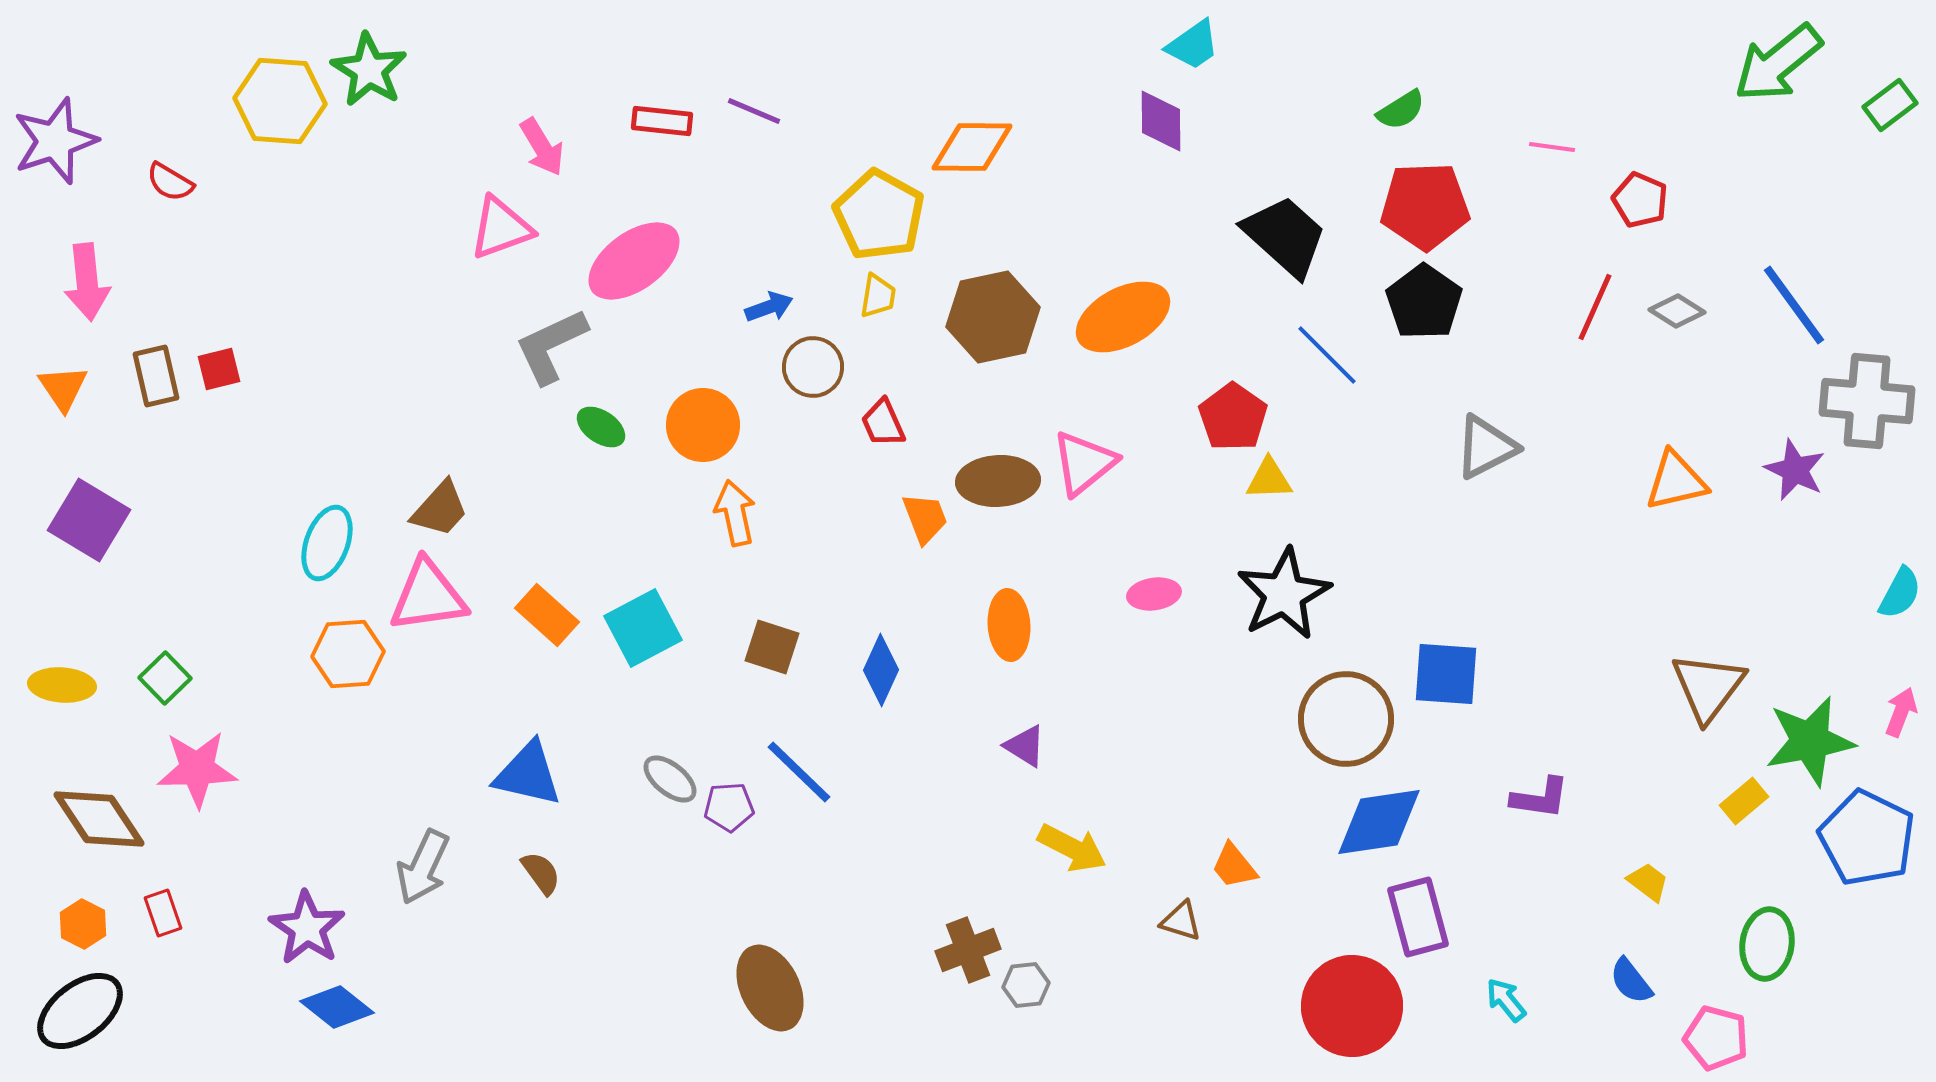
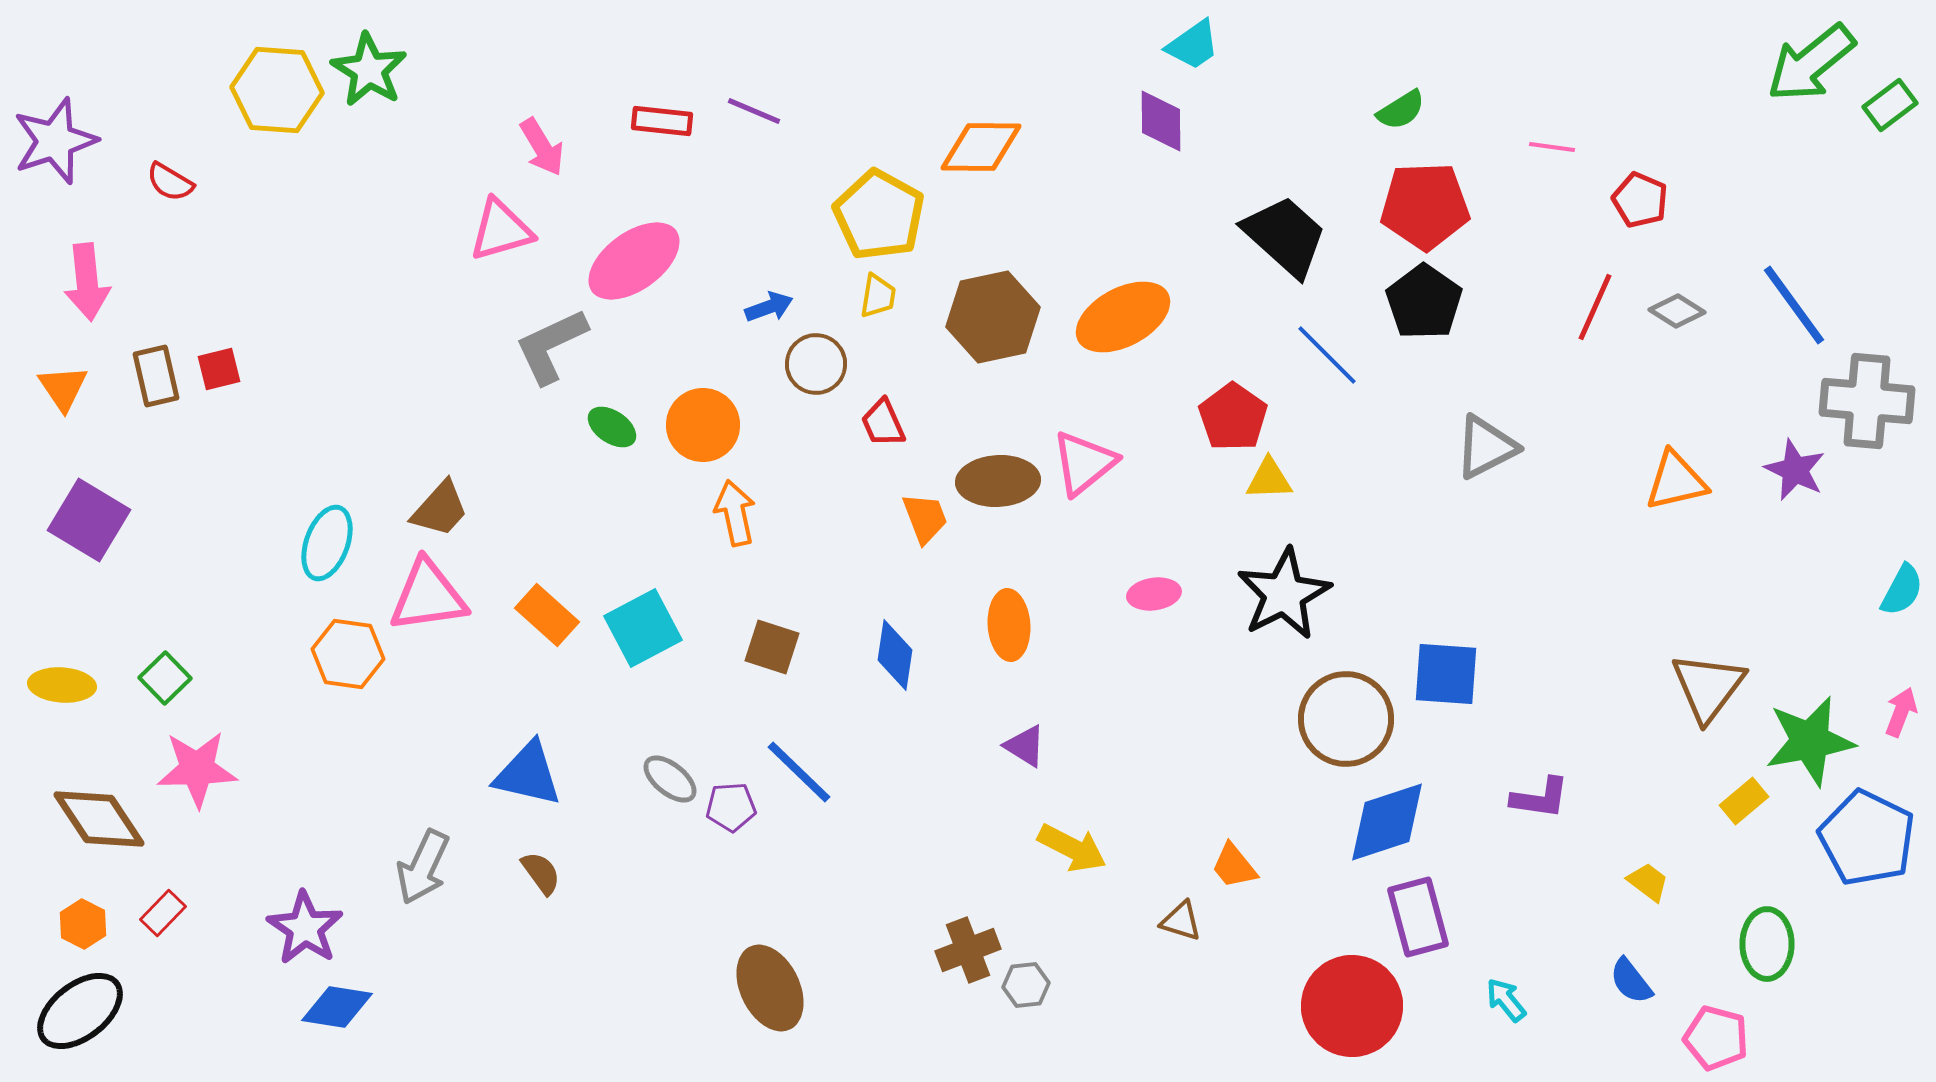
green arrow at (1778, 63): moved 33 px right
yellow hexagon at (280, 101): moved 3 px left, 11 px up
orange diamond at (972, 147): moved 9 px right
pink triangle at (501, 228): moved 2 px down; rotated 4 degrees clockwise
brown circle at (813, 367): moved 3 px right, 3 px up
green ellipse at (601, 427): moved 11 px right
cyan semicircle at (1900, 593): moved 2 px right, 3 px up
orange hexagon at (348, 654): rotated 12 degrees clockwise
blue diamond at (881, 670): moved 14 px right, 15 px up; rotated 16 degrees counterclockwise
purple pentagon at (729, 807): moved 2 px right
blue diamond at (1379, 822): moved 8 px right; rotated 10 degrees counterclockwise
red rectangle at (163, 913): rotated 63 degrees clockwise
purple star at (307, 928): moved 2 px left
green ellipse at (1767, 944): rotated 8 degrees counterclockwise
blue diamond at (337, 1007): rotated 30 degrees counterclockwise
